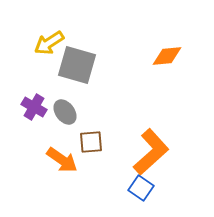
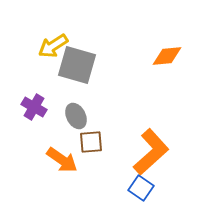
yellow arrow: moved 4 px right, 3 px down
gray ellipse: moved 11 px right, 4 px down; rotated 10 degrees clockwise
